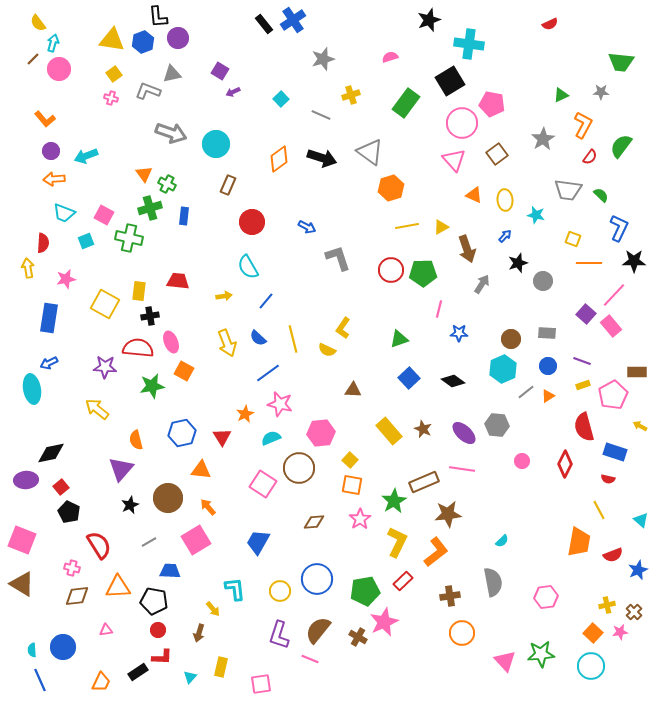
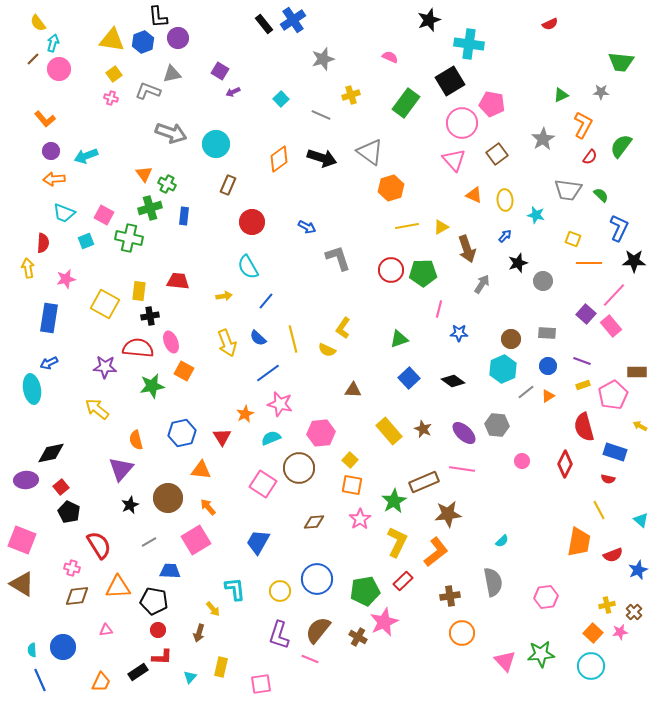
pink semicircle at (390, 57): rotated 42 degrees clockwise
